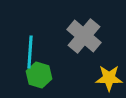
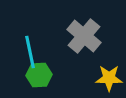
cyan line: rotated 16 degrees counterclockwise
green hexagon: rotated 20 degrees counterclockwise
